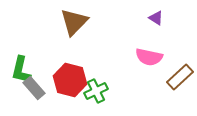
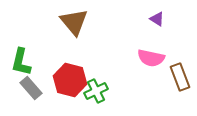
purple triangle: moved 1 px right, 1 px down
brown triangle: rotated 24 degrees counterclockwise
pink semicircle: moved 2 px right, 1 px down
green L-shape: moved 8 px up
brown rectangle: rotated 68 degrees counterclockwise
gray rectangle: moved 3 px left
